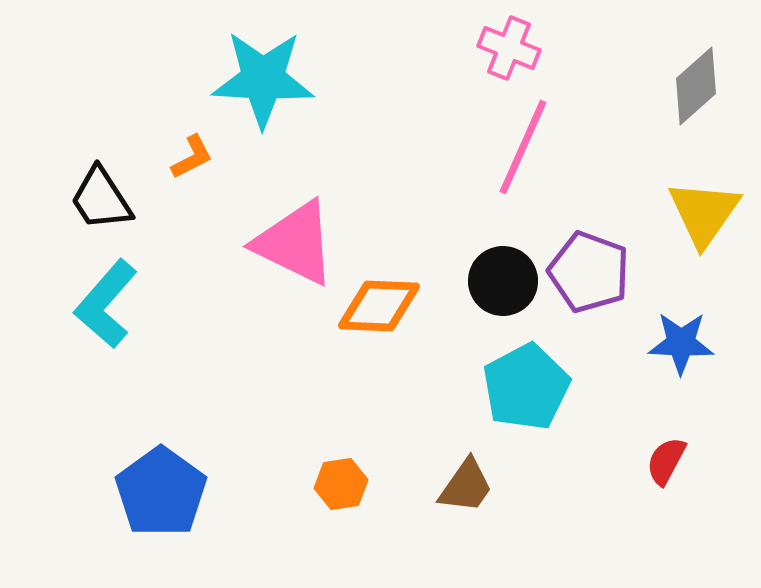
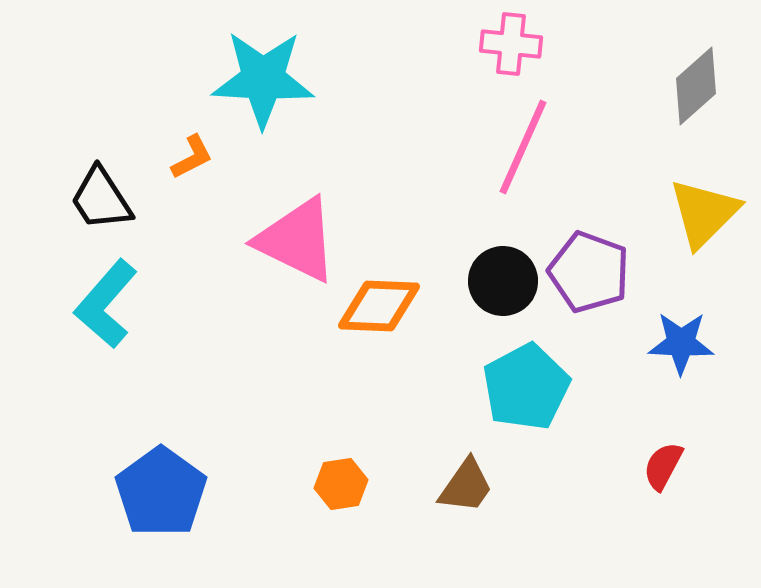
pink cross: moved 2 px right, 4 px up; rotated 16 degrees counterclockwise
yellow triangle: rotated 10 degrees clockwise
pink triangle: moved 2 px right, 3 px up
red semicircle: moved 3 px left, 5 px down
